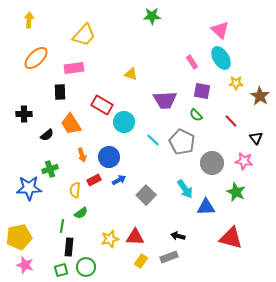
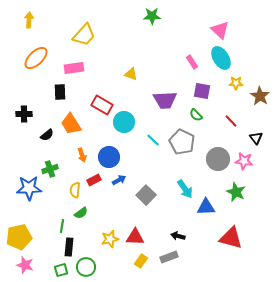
gray circle at (212, 163): moved 6 px right, 4 px up
